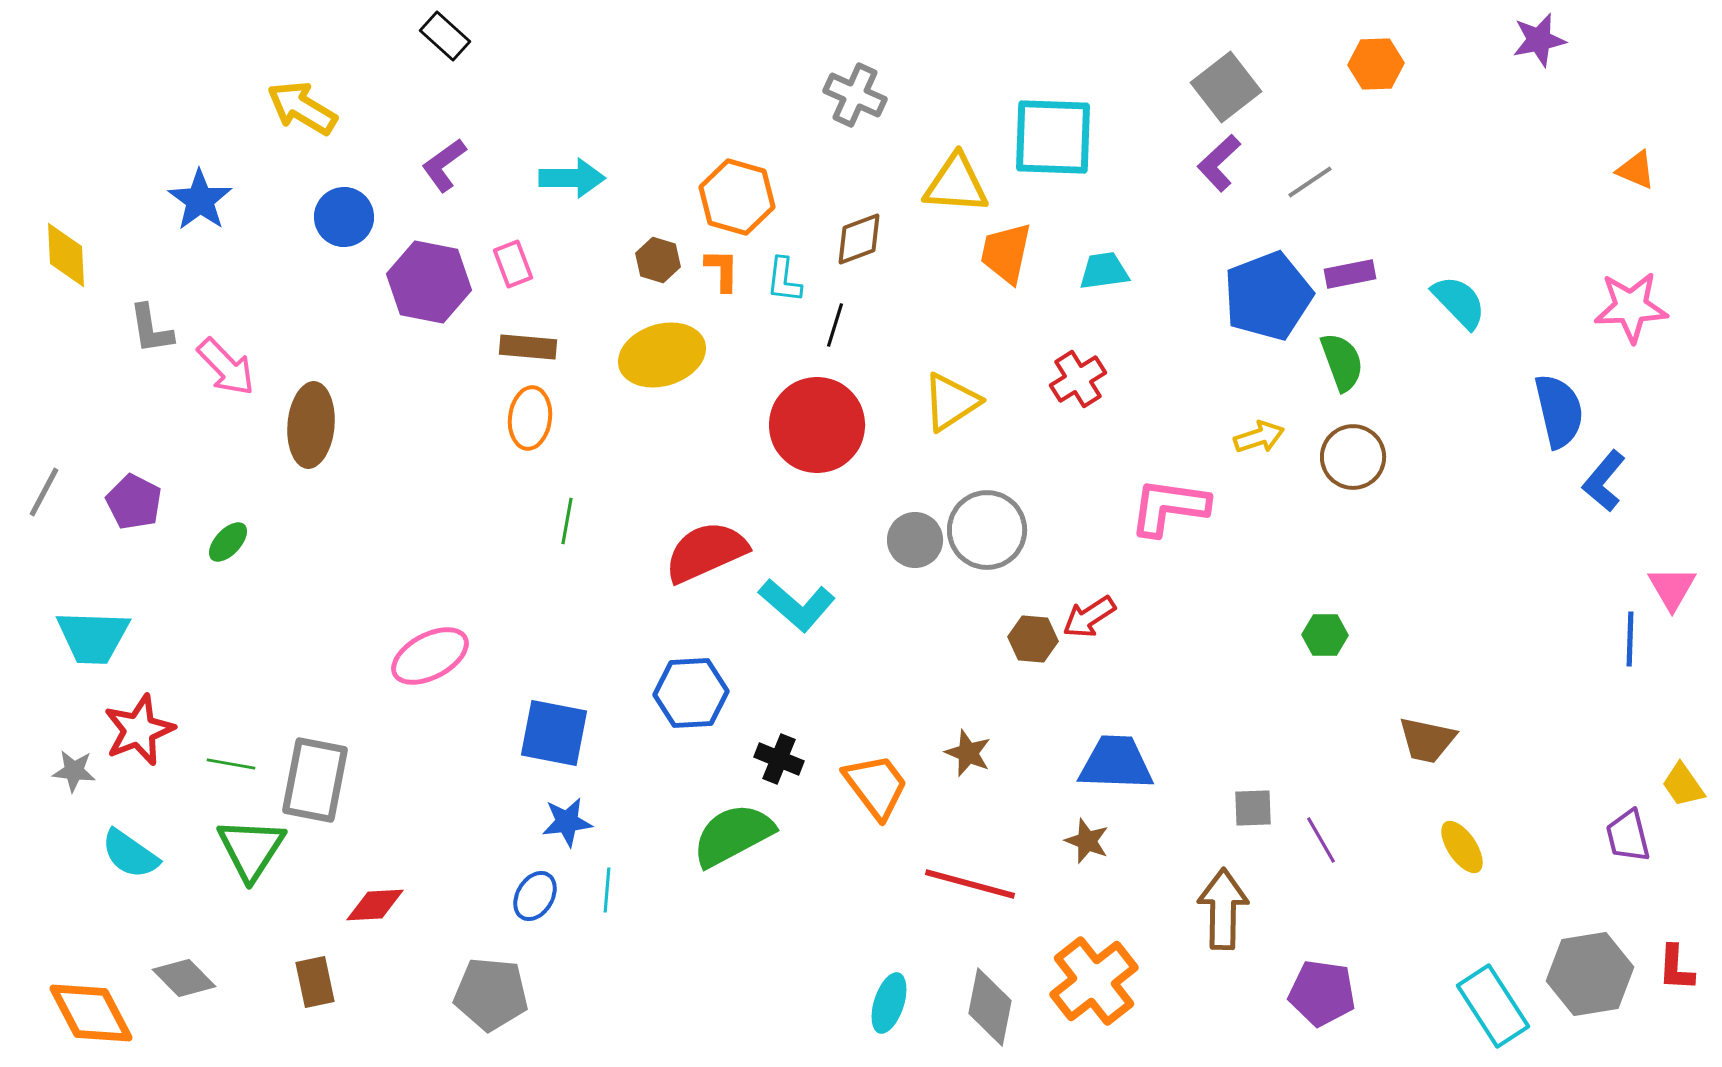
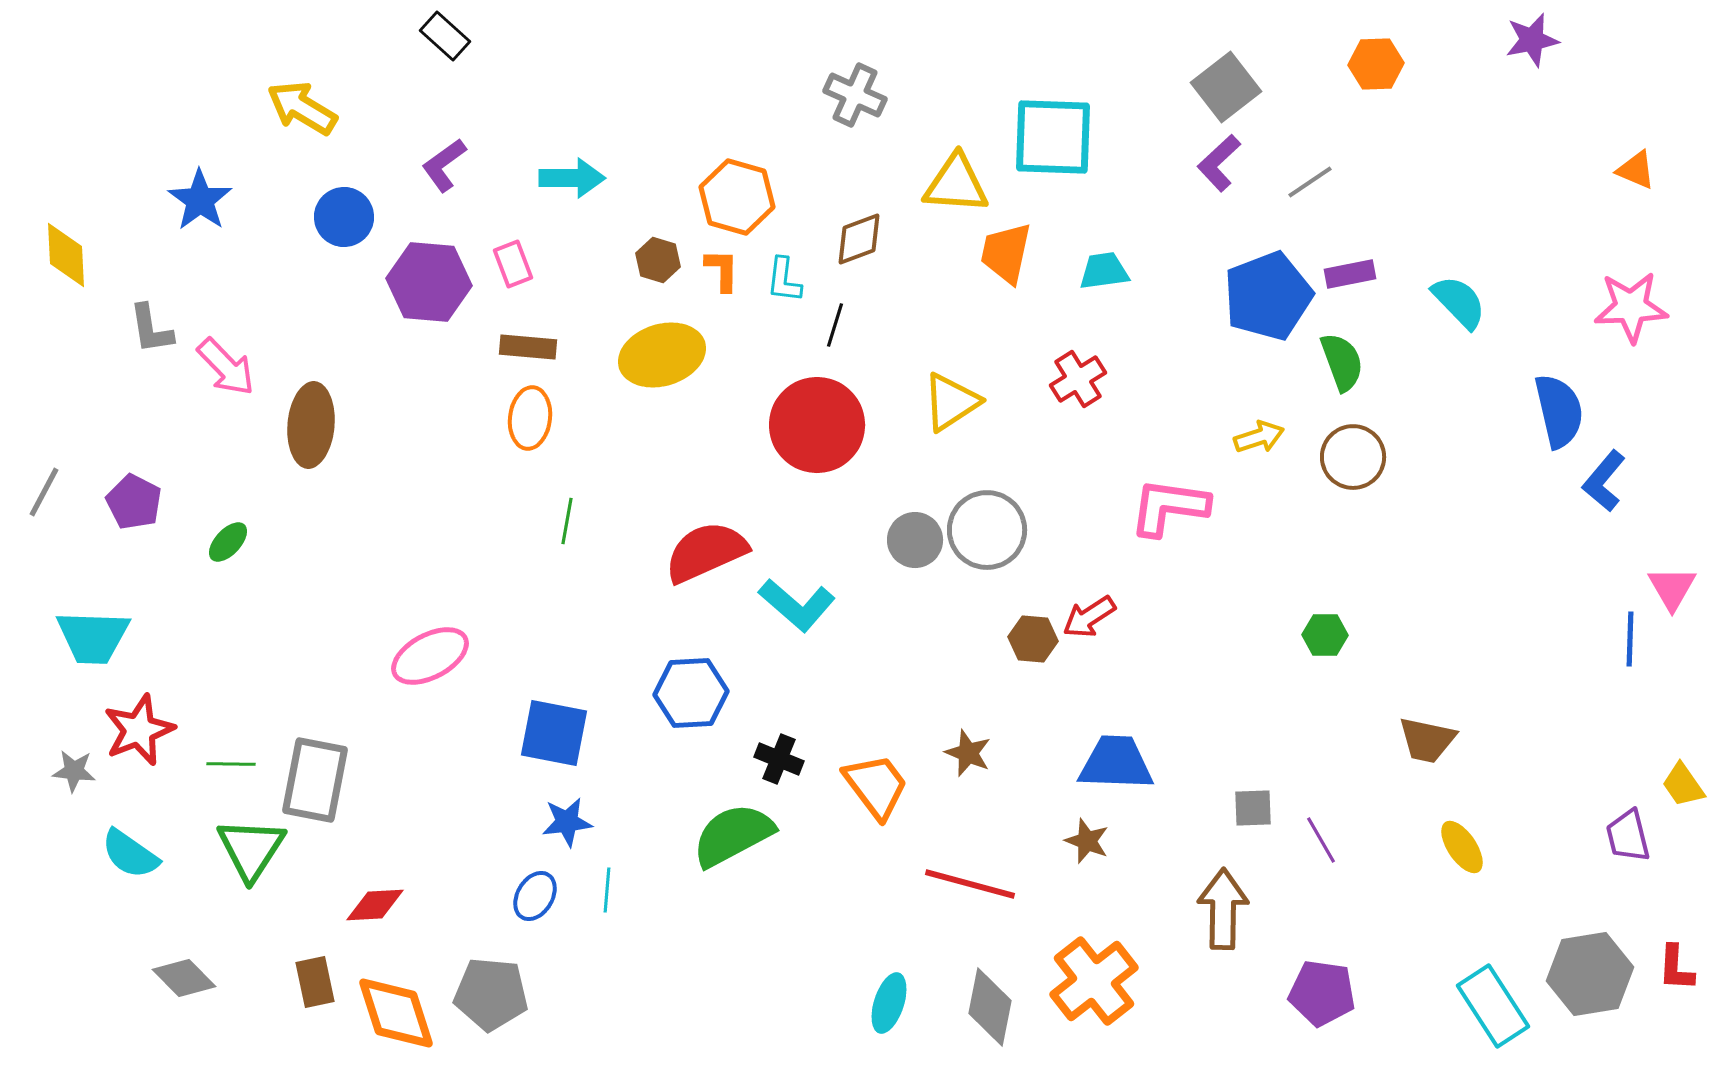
purple star at (1539, 40): moved 7 px left
purple hexagon at (429, 282): rotated 6 degrees counterclockwise
green line at (231, 764): rotated 9 degrees counterclockwise
orange diamond at (91, 1013): moved 305 px right; rotated 10 degrees clockwise
